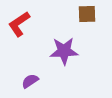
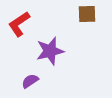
purple star: moved 14 px left; rotated 12 degrees counterclockwise
